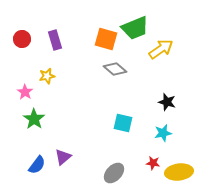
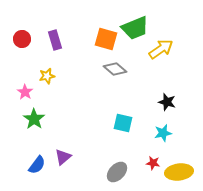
gray ellipse: moved 3 px right, 1 px up
